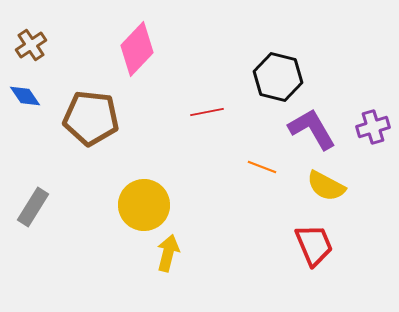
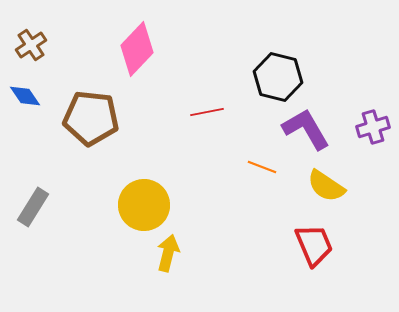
purple L-shape: moved 6 px left
yellow semicircle: rotated 6 degrees clockwise
